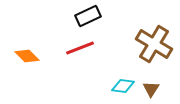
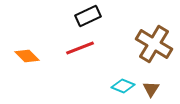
cyan diamond: rotated 15 degrees clockwise
